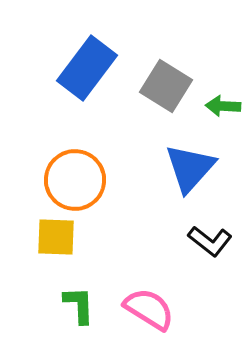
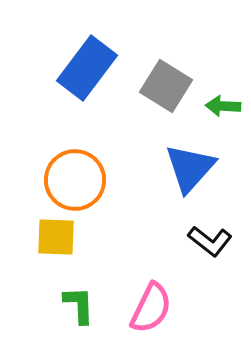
pink semicircle: moved 2 px right, 1 px up; rotated 84 degrees clockwise
